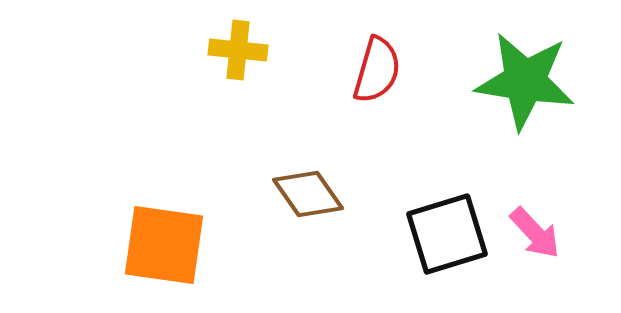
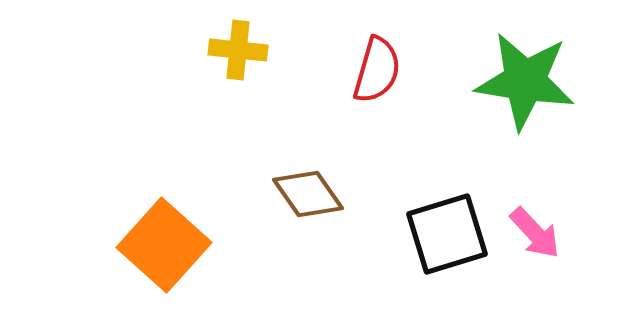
orange square: rotated 34 degrees clockwise
